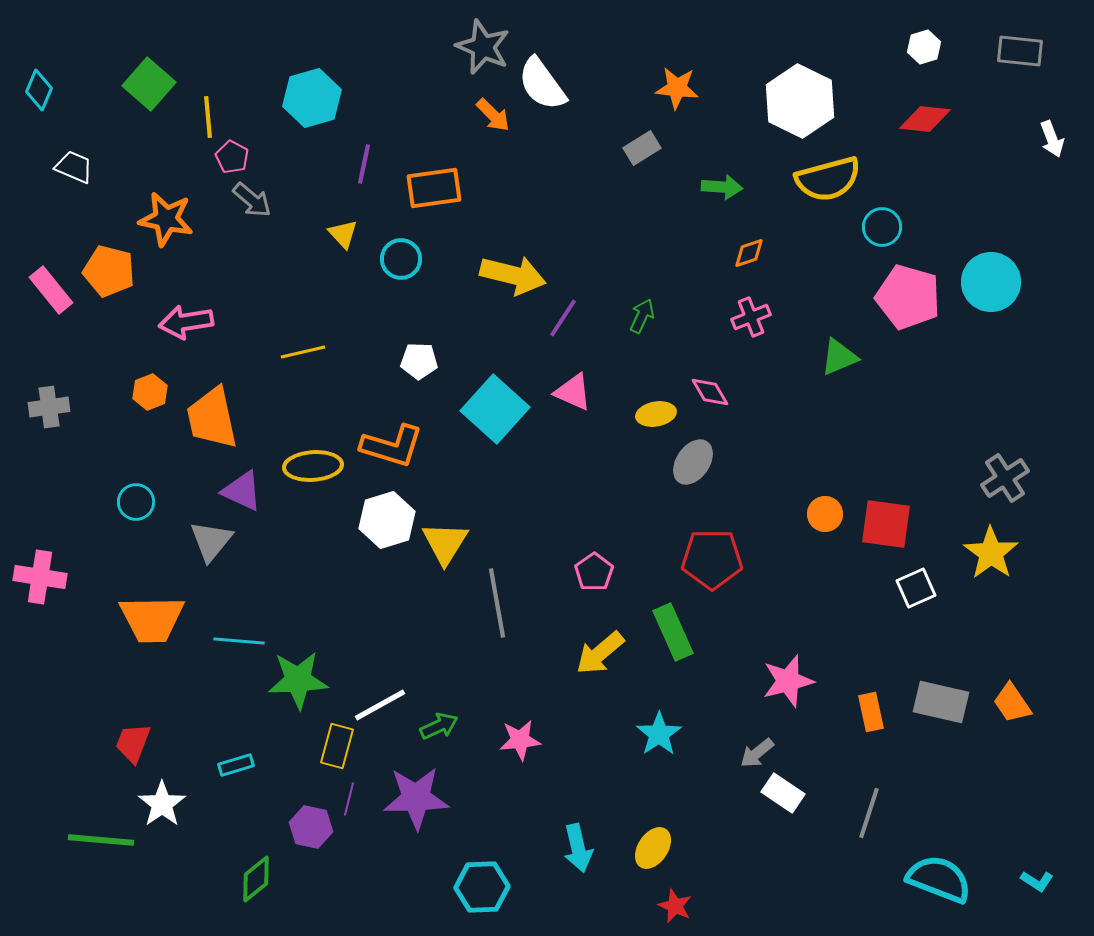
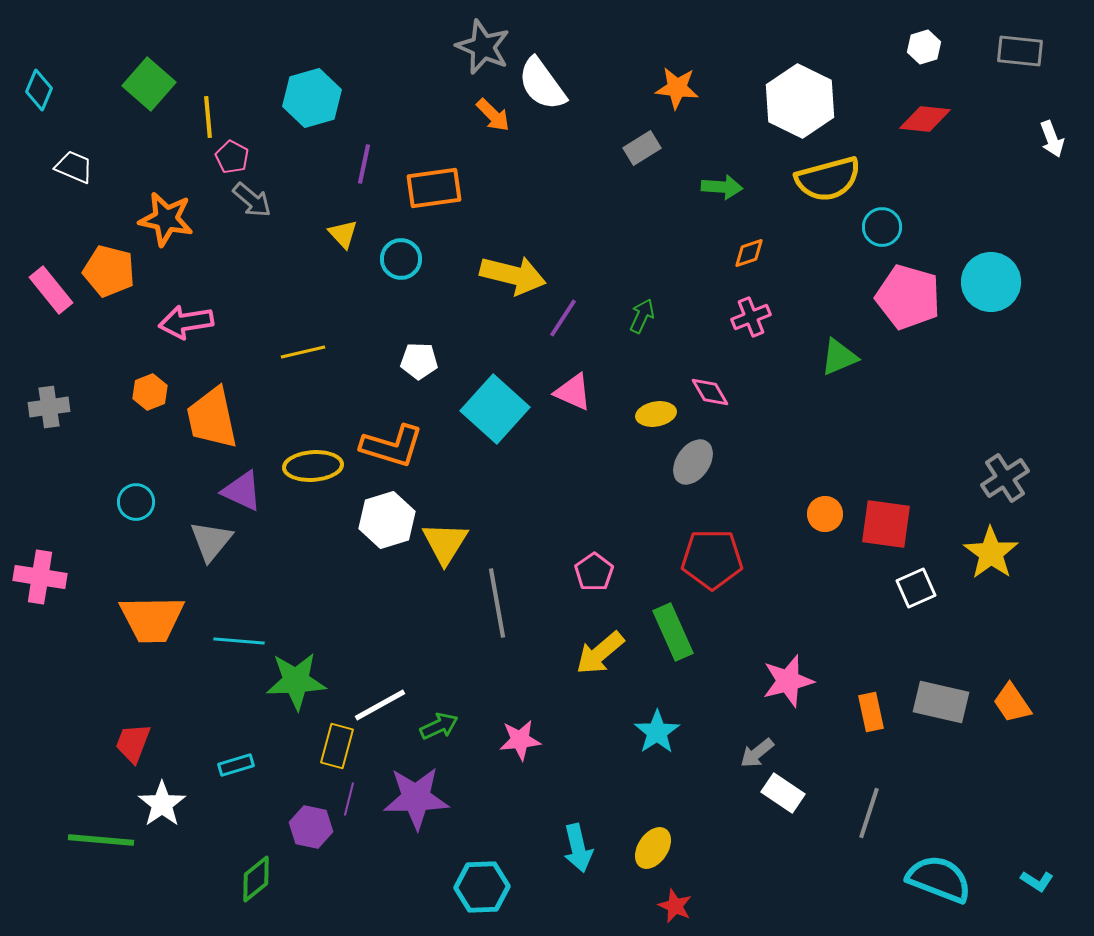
green star at (298, 680): moved 2 px left, 1 px down
cyan star at (659, 734): moved 2 px left, 2 px up
